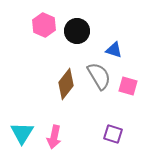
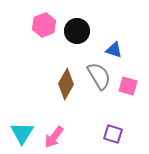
pink hexagon: rotated 15 degrees clockwise
brown diamond: rotated 8 degrees counterclockwise
pink arrow: rotated 25 degrees clockwise
